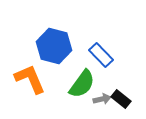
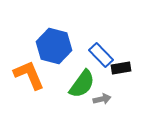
orange L-shape: moved 1 px left, 4 px up
black rectangle: moved 31 px up; rotated 48 degrees counterclockwise
